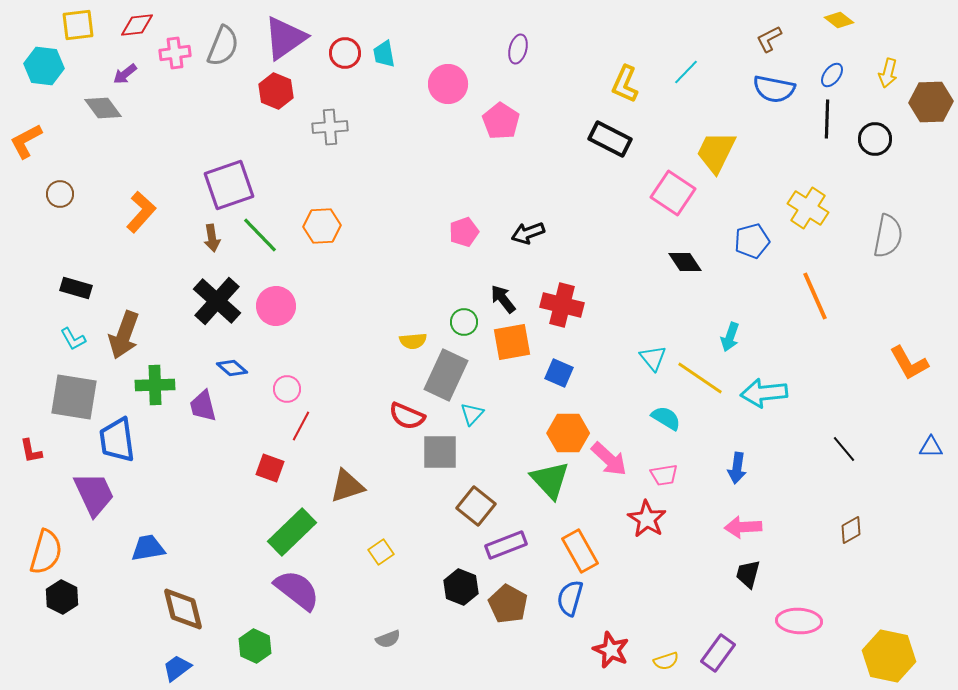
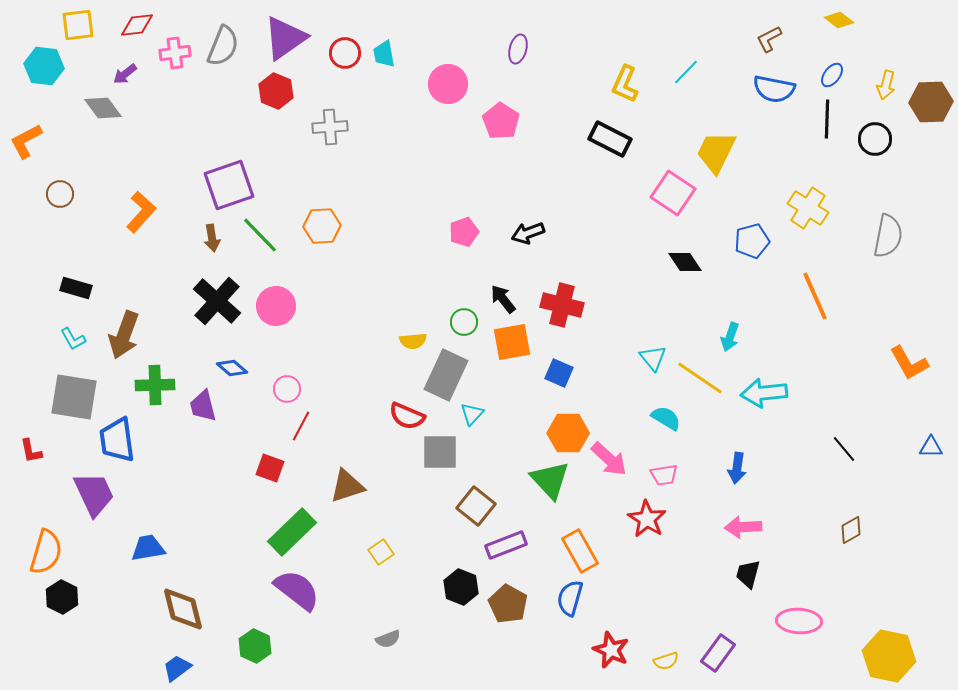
yellow arrow at (888, 73): moved 2 px left, 12 px down
